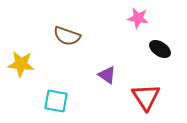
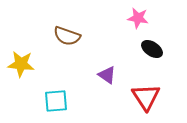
black ellipse: moved 8 px left
cyan square: rotated 15 degrees counterclockwise
